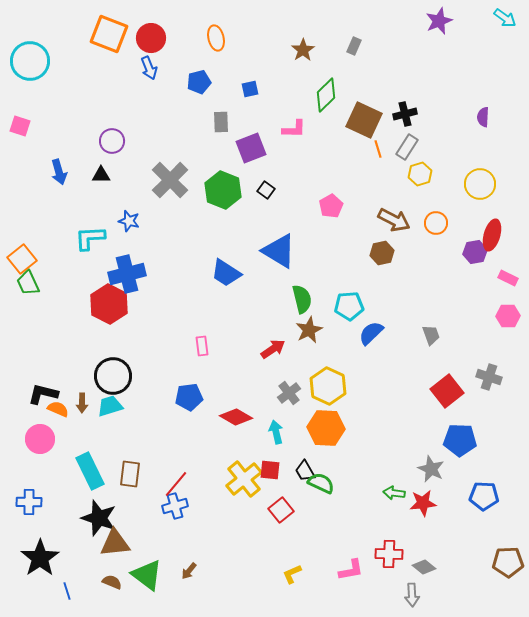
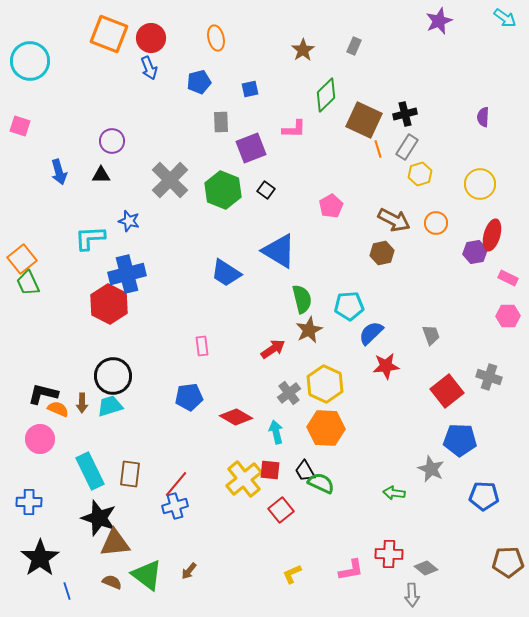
yellow hexagon at (328, 386): moved 3 px left, 2 px up
red star at (423, 503): moved 37 px left, 137 px up
gray diamond at (424, 567): moved 2 px right, 1 px down
